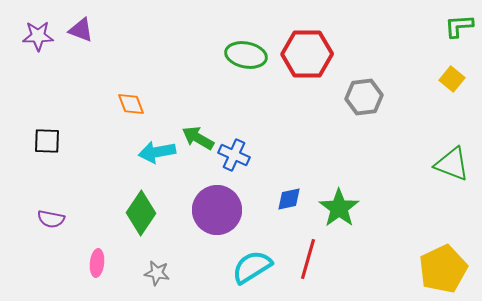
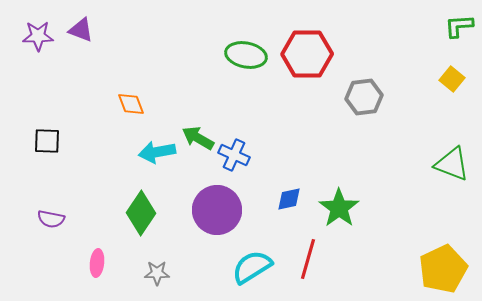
gray star: rotated 10 degrees counterclockwise
